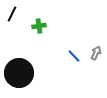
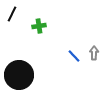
gray arrow: moved 2 px left; rotated 24 degrees counterclockwise
black circle: moved 2 px down
